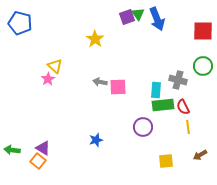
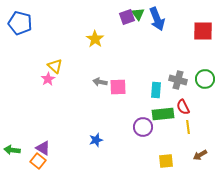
green circle: moved 2 px right, 13 px down
green rectangle: moved 9 px down
